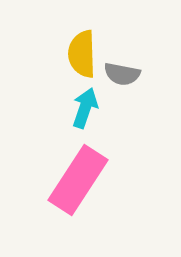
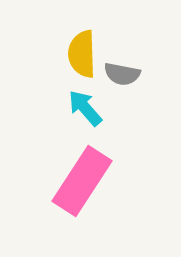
cyan arrow: rotated 60 degrees counterclockwise
pink rectangle: moved 4 px right, 1 px down
